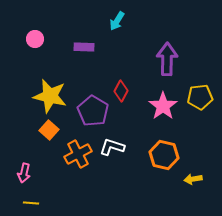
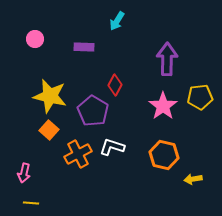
red diamond: moved 6 px left, 6 px up
